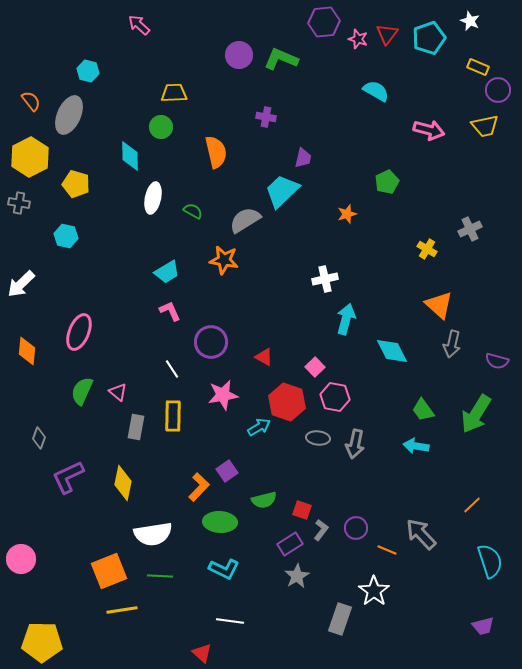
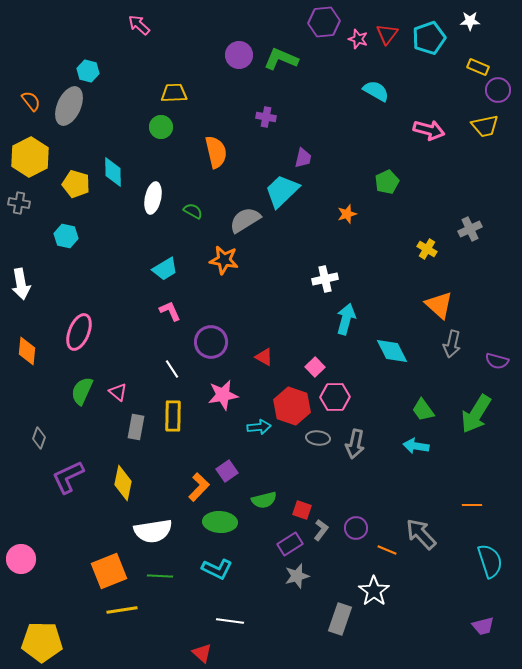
white star at (470, 21): rotated 24 degrees counterclockwise
gray ellipse at (69, 115): moved 9 px up
cyan diamond at (130, 156): moved 17 px left, 16 px down
cyan trapezoid at (167, 272): moved 2 px left, 3 px up
white arrow at (21, 284): rotated 56 degrees counterclockwise
pink hexagon at (335, 397): rotated 12 degrees counterclockwise
red hexagon at (287, 402): moved 5 px right, 4 px down
cyan arrow at (259, 427): rotated 25 degrees clockwise
orange line at (472, 505): rotated 42 degrees clockwise
white semicircle at (153, 534): moved 3 px up
cyan L-shape at (224, 569): moved 7 px left
gray star at (297, 576): rotated 15 degrees clockwise
